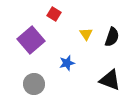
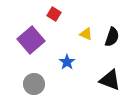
yellow triangle: rotated 32 degrees counterclockwise
blue star: moved 1 px up; rotated 21 degrees counterclockwise
